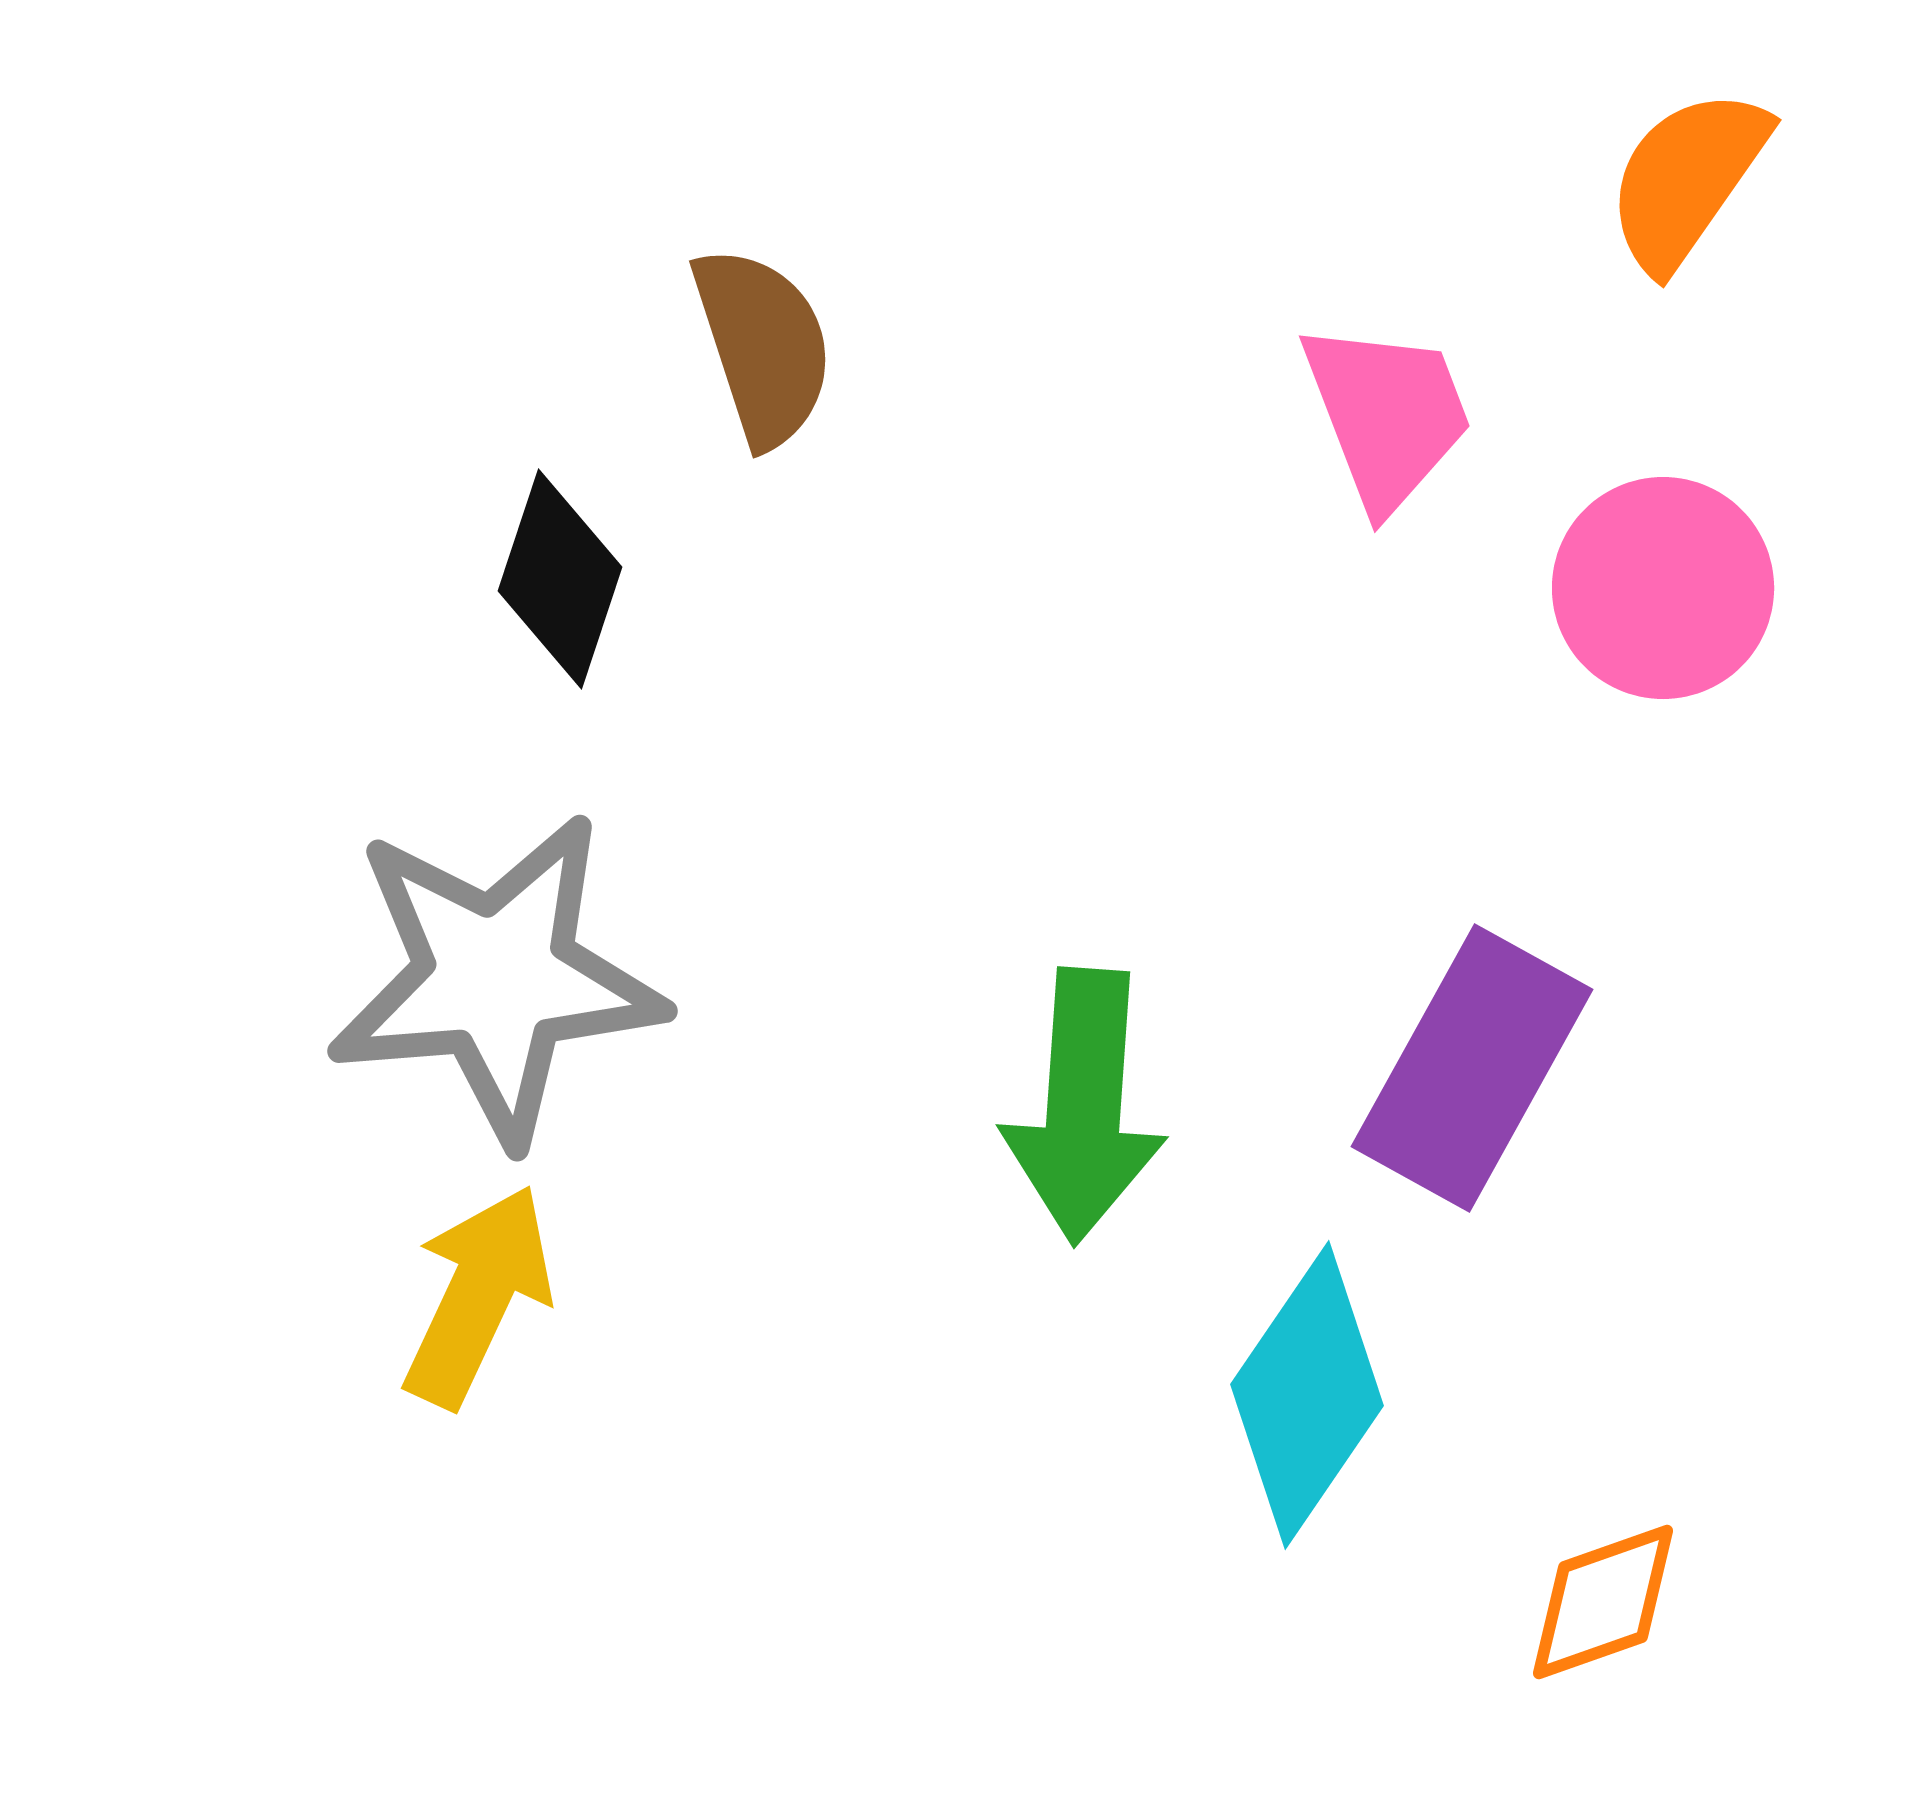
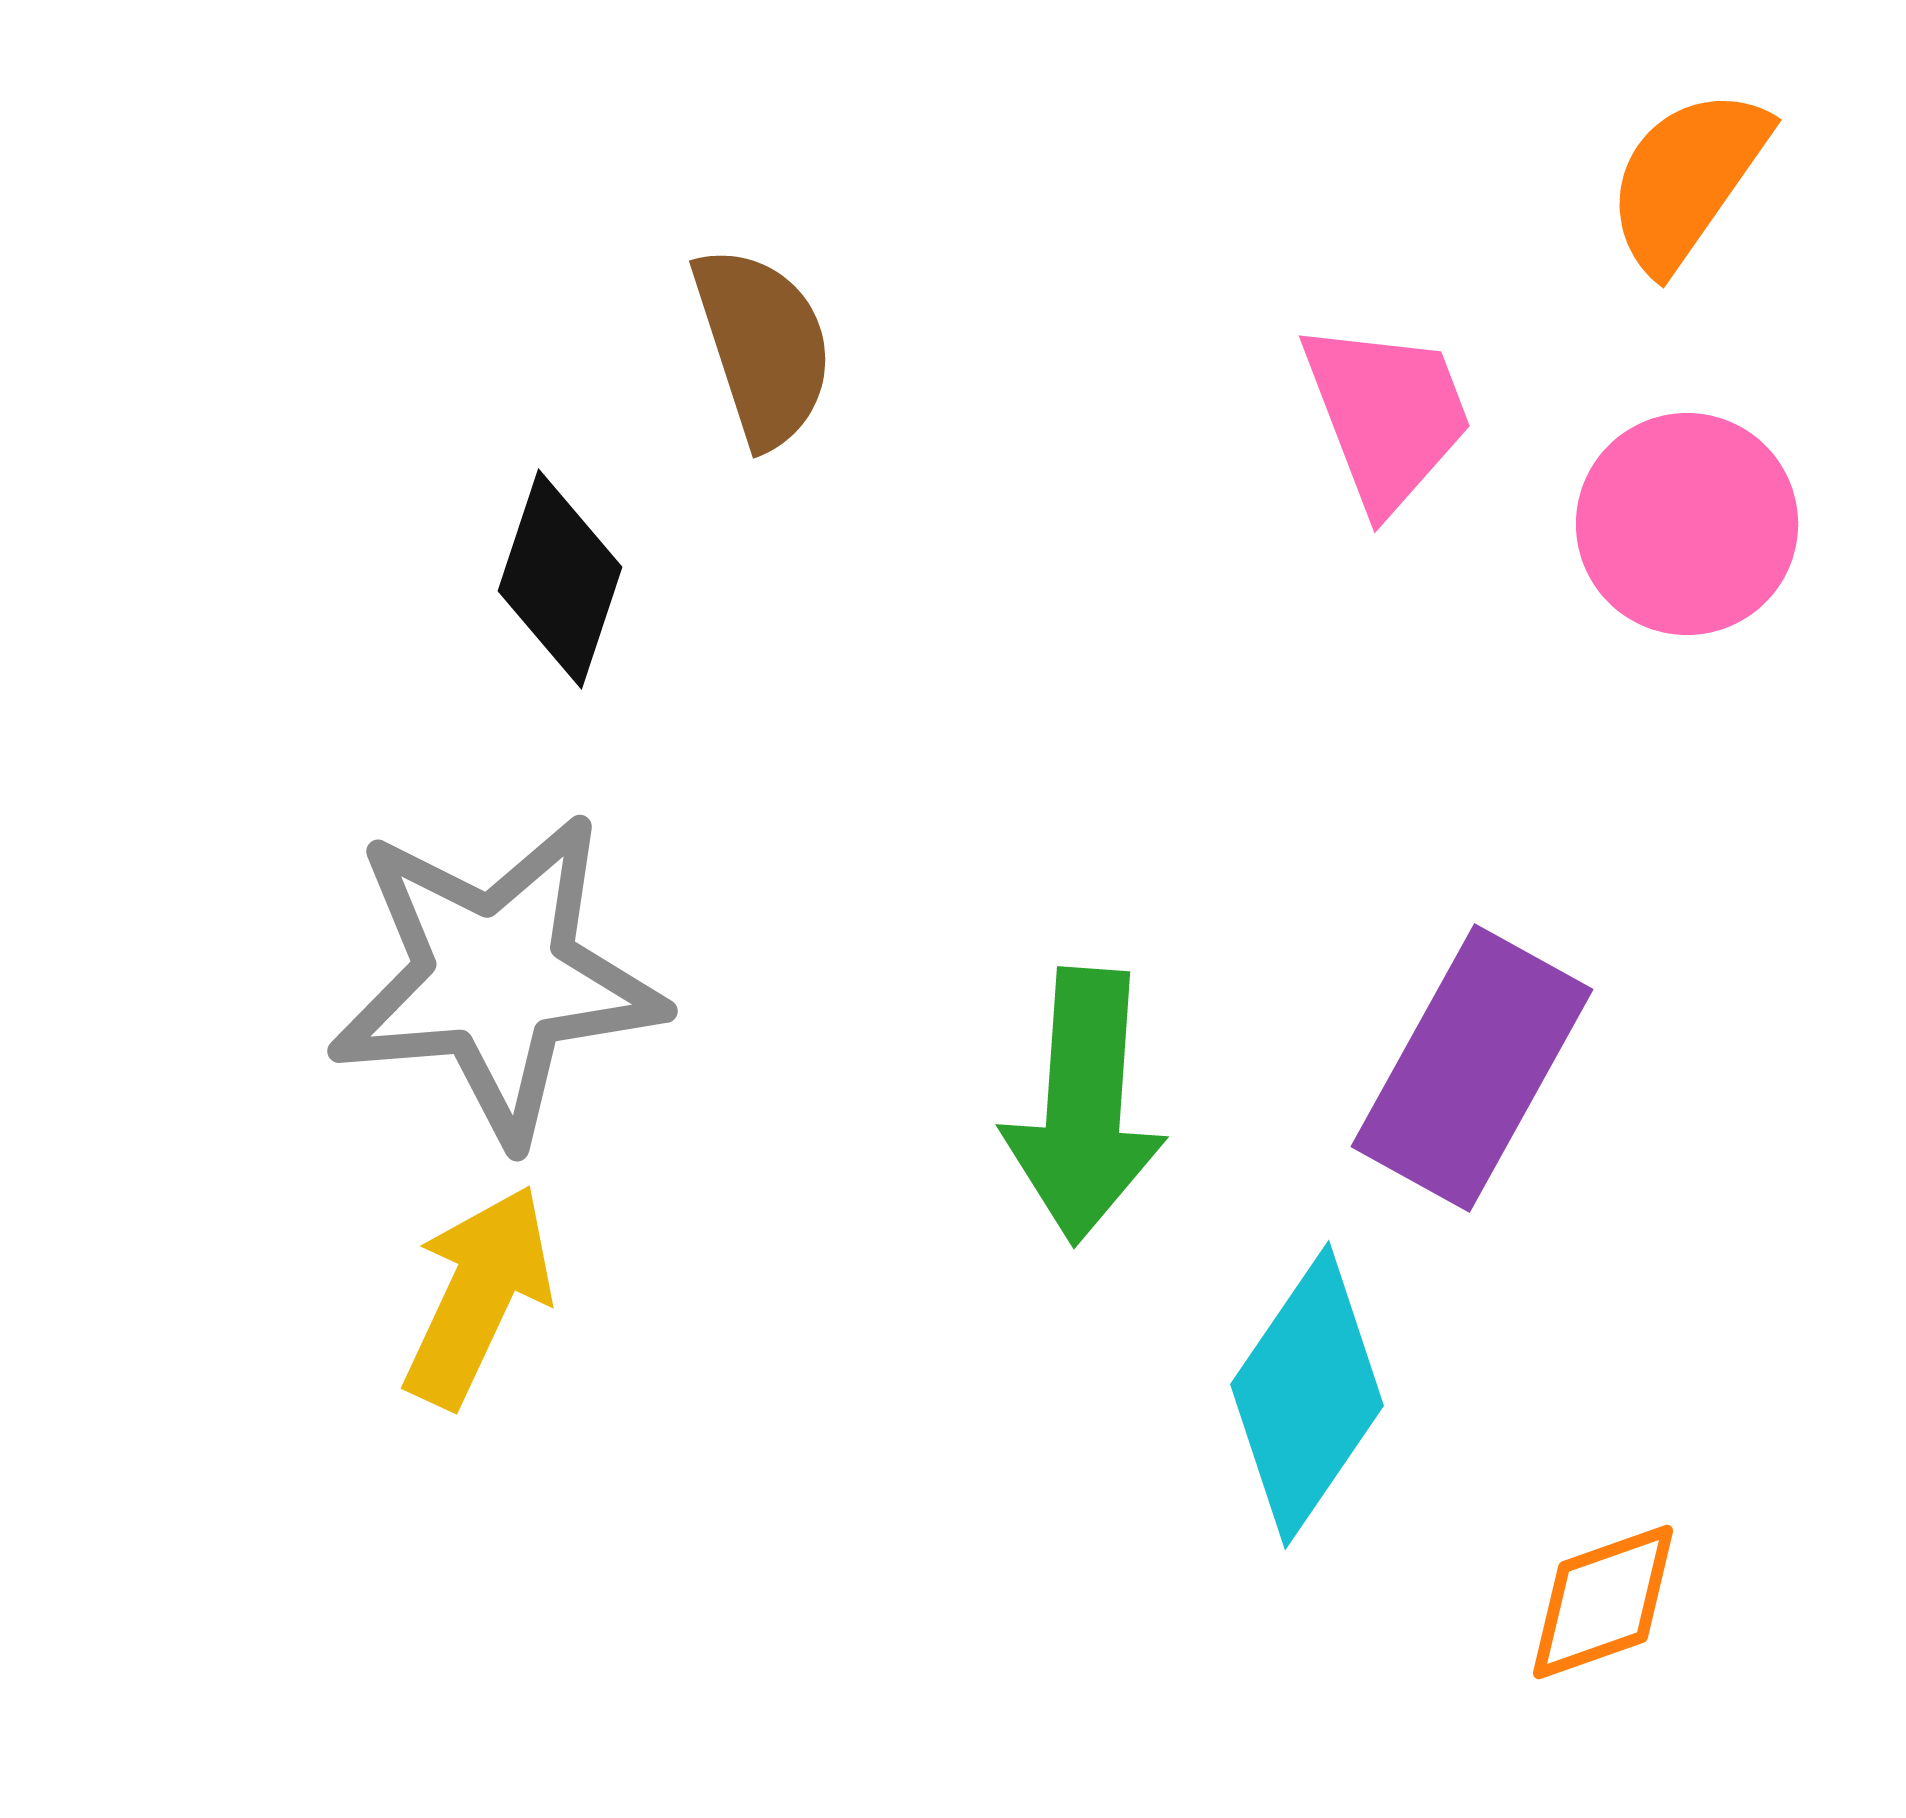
pink circle: moved 24 px right, 64 px up
